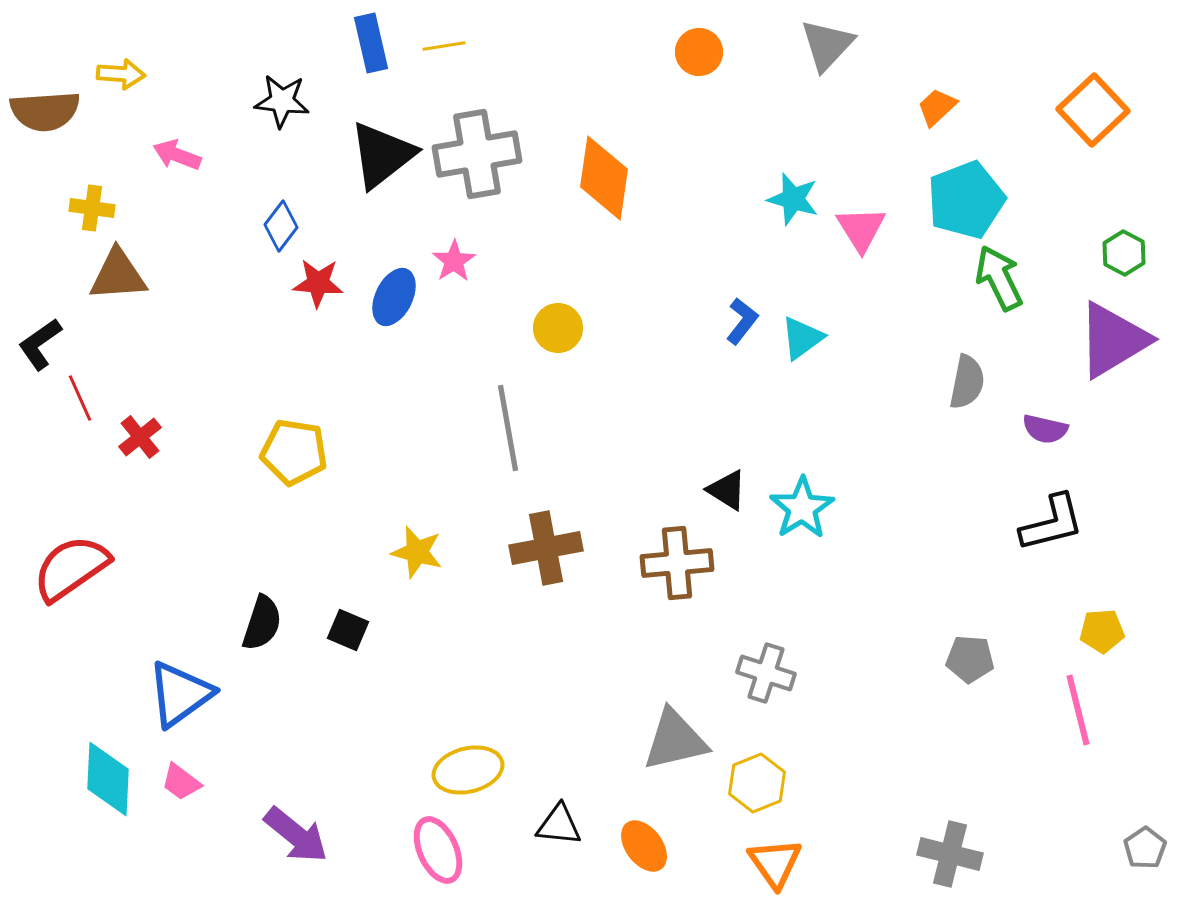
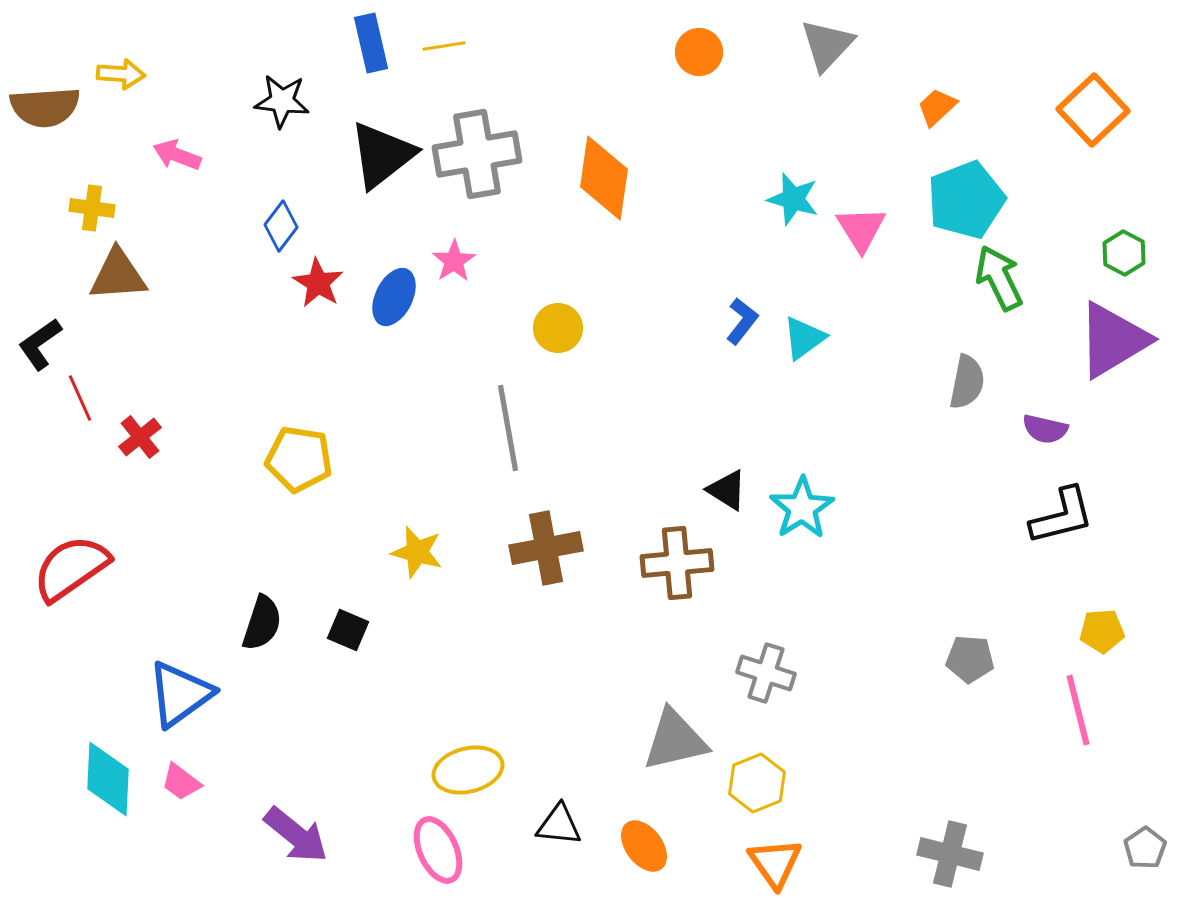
brown semicircle at (45, 111): moved 4 px up
red star at (318, 283): rotated 27 degrees clockwise
cyan triangle at (802, 338): moved 2 px right
yellow pentagon at (294, 452): moved 5 px right, 7 px down
black L-shape at (1052, 523): moved 10 px right, 7 px up
